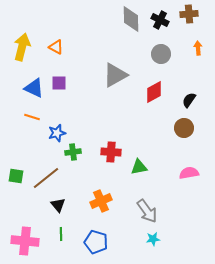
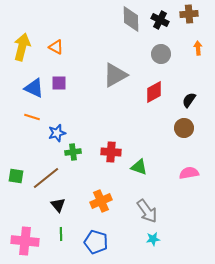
green triangle: rotated 30 degrees clockwise
